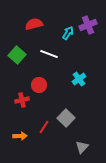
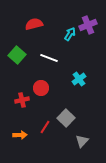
cyan arrow: moved 2 px right, 1 px down
white line: moved 4 px down
red circle: moved 2 px right, 3 px down
red line: moved 1 px right
orange arrow: moved 1 px up
gray triangle: moved 6 px up
